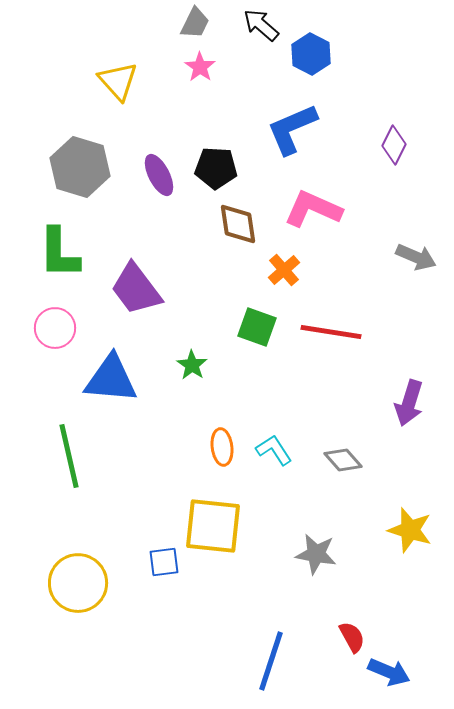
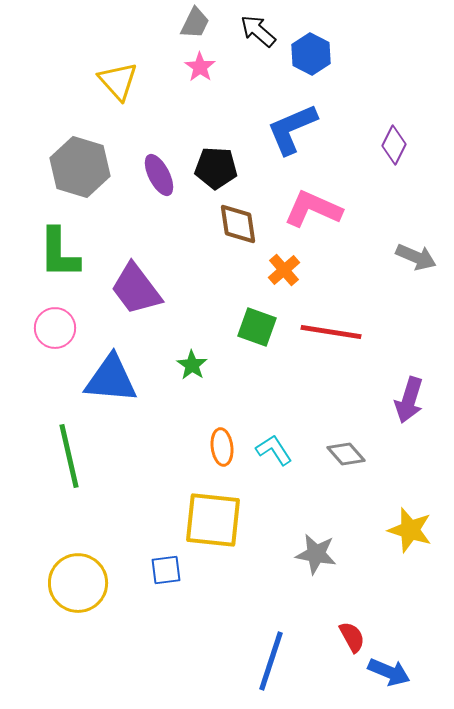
black arrow: moved 3 px left, 6 px down
purple arrow: moved 3 px up
gray diamond: moved 3 px right, 6 px up
yellow square: moved 6 px up
blue square: moved 2 px right, 8 px down
